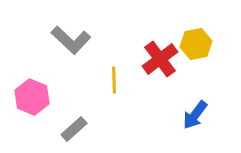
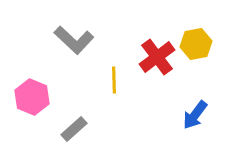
gray L-shape: moved 3 px right
red cross: moved 3 px left, 2 px up
